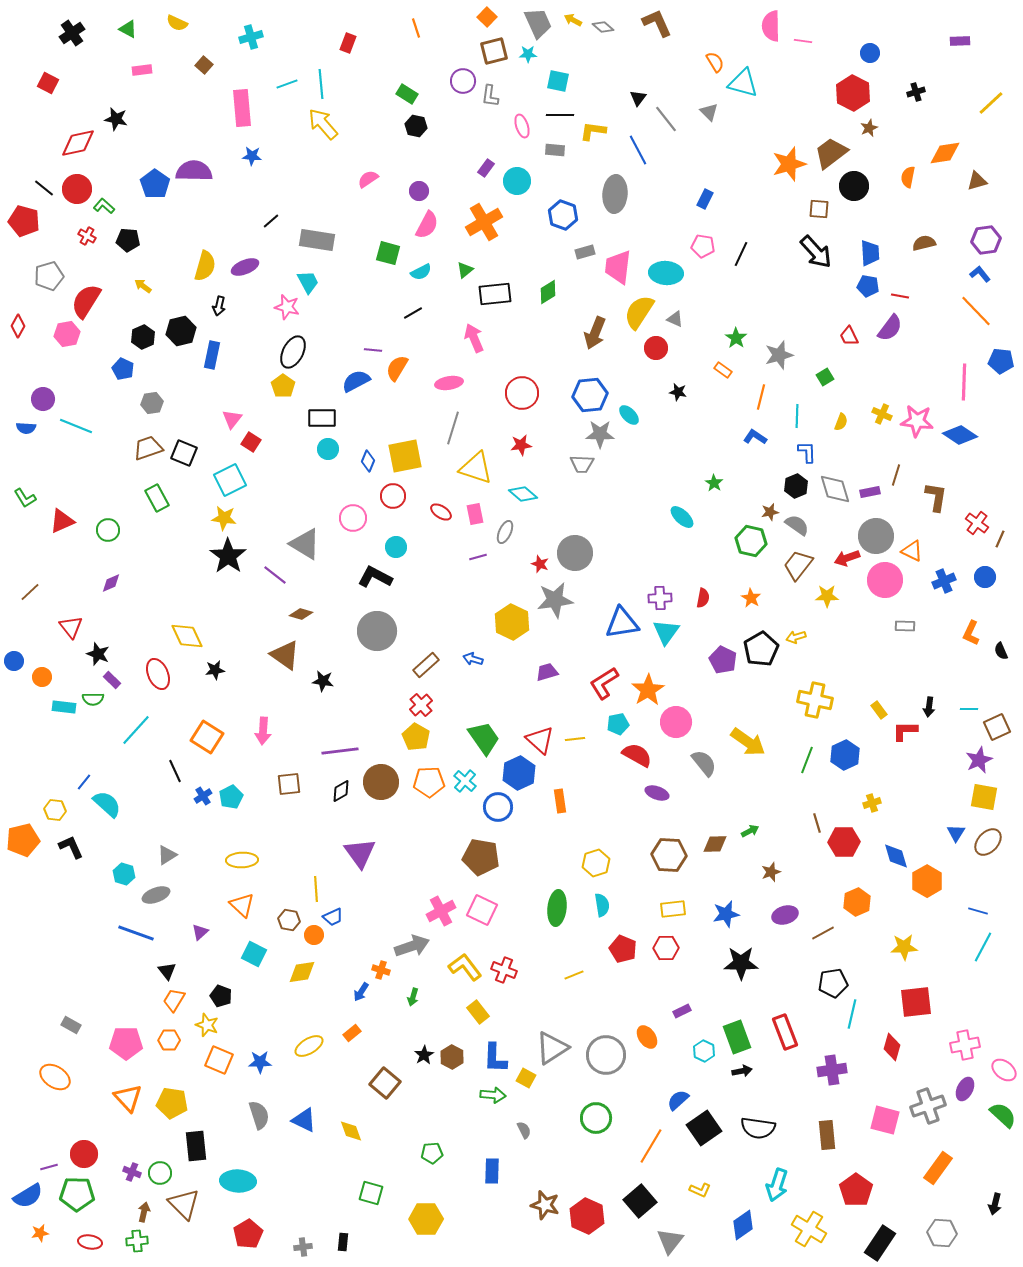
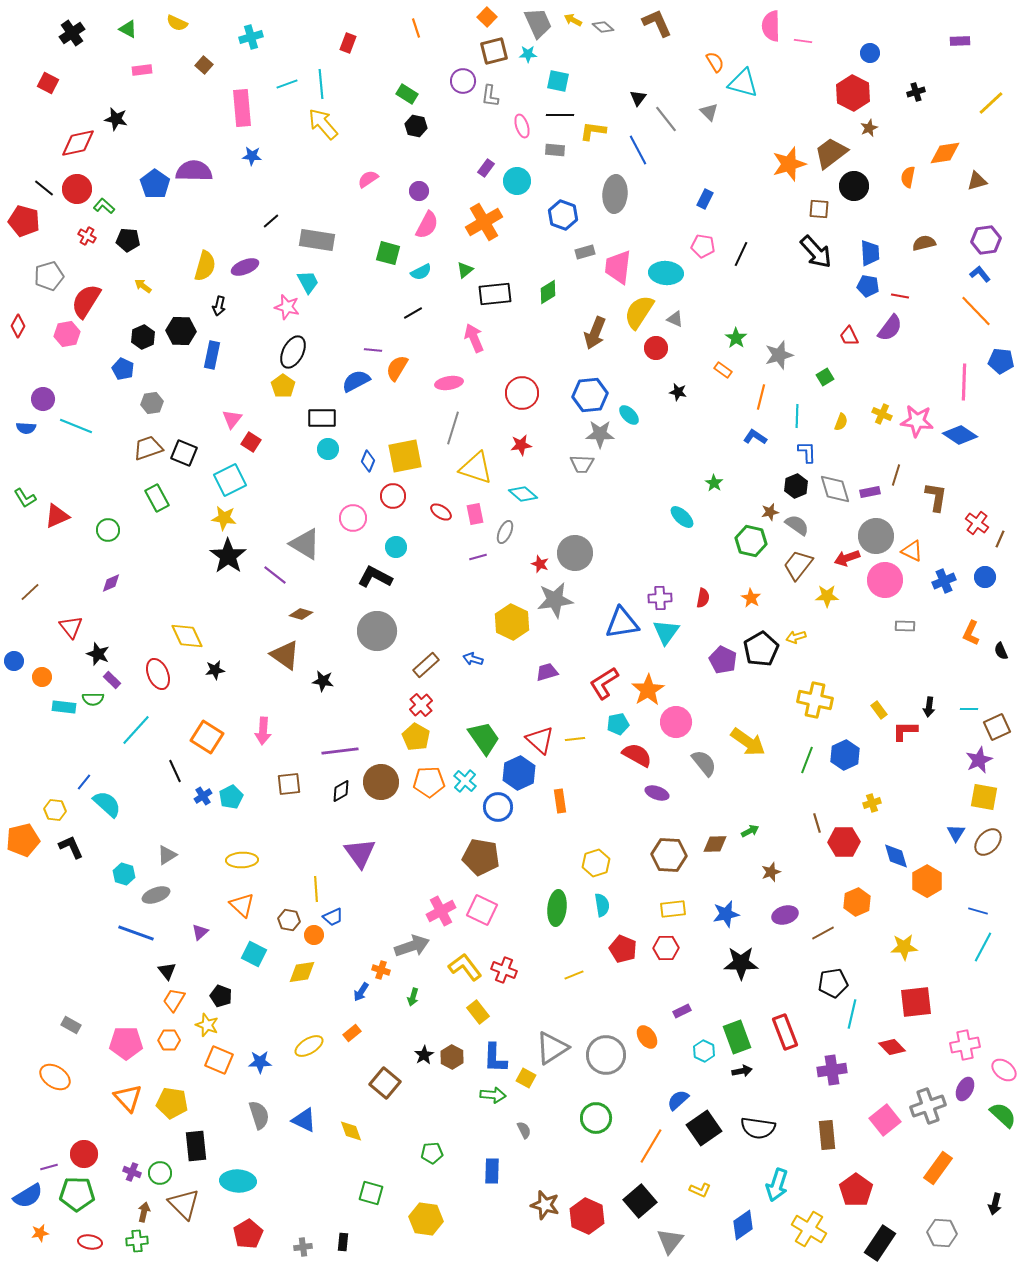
black hexagon at (181, 331): rotated 16 degrees clockwise
red triangle at (62, 521): moved 5 px left, 5 px up
red diamond at (892, 1047): rotated 60 degrees counterclockwise
pink square at (885, 1120): rotated 36 degrees clockwise
yellow hexagon at (426, 1219): rotated 8 degrees clockwise
